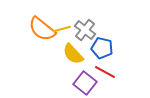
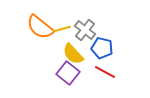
orange semicircle: moved 2 px left, 2 px up
purple square: moved 17 px left, 10 px up
